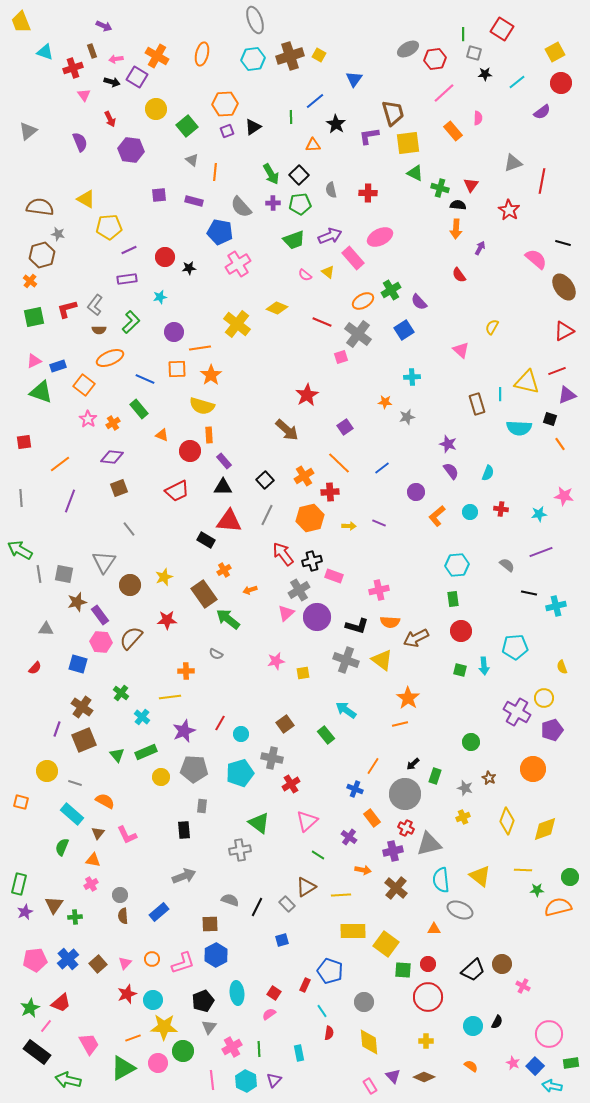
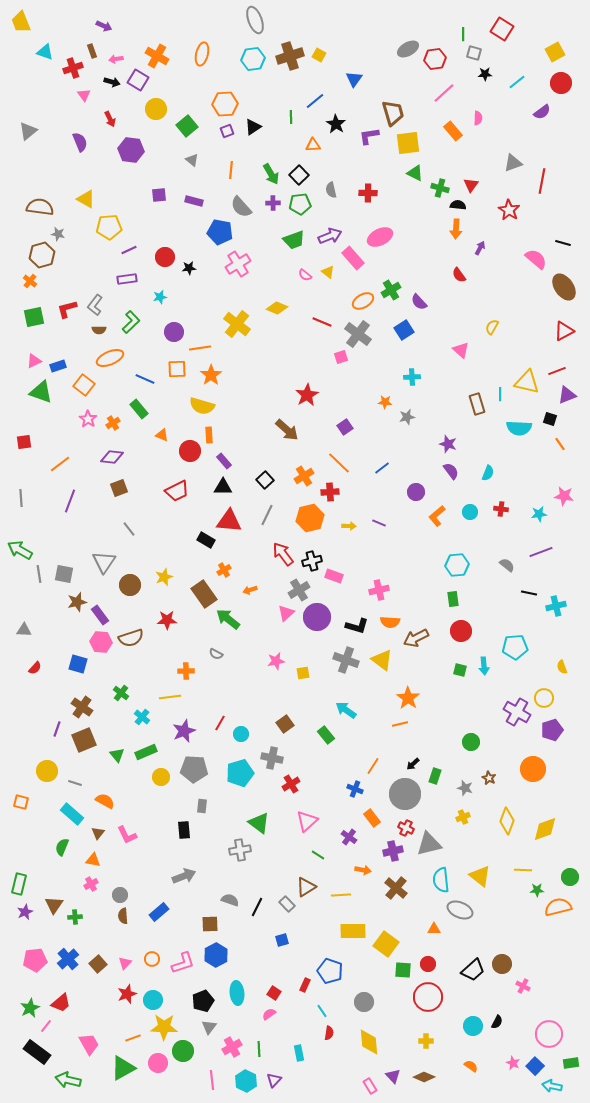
purple square at (137, 77): moved 1 px right, 3 px down
orange line at (215, 172): moved 16 px right, 2 px up
gray triangle at (46, 629): moved 22 px left, 1 px down
brown semicircle at (131, 638): rotated 150 degrees counterclockwise
